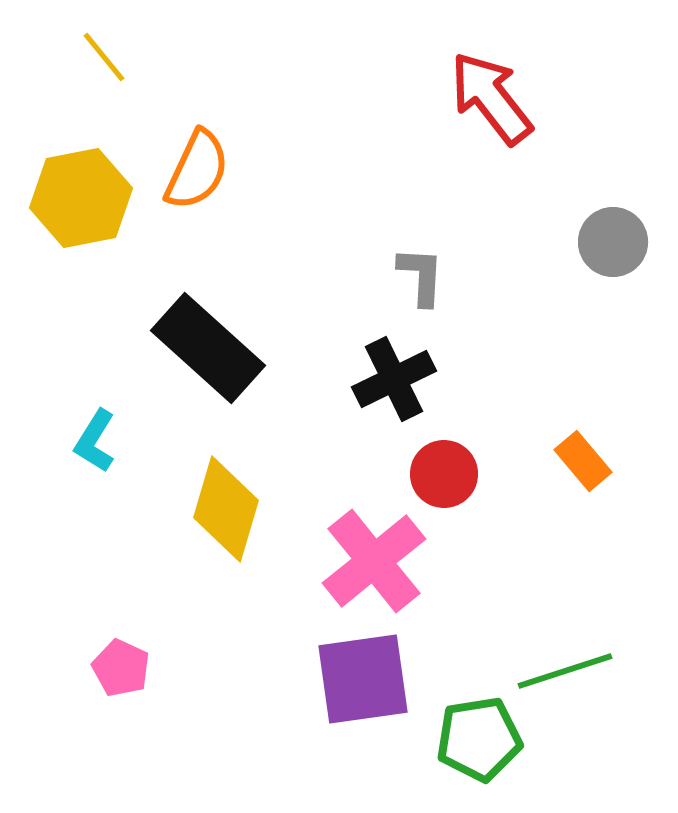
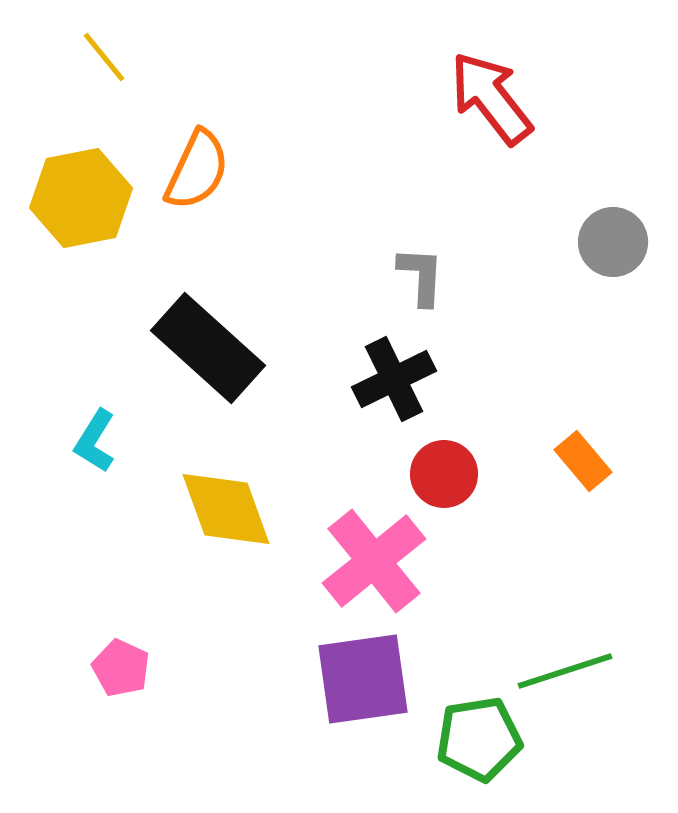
yellow diamond: rotated 36 degrees counterclockwise
